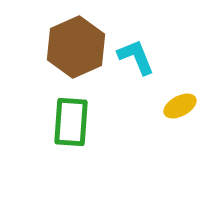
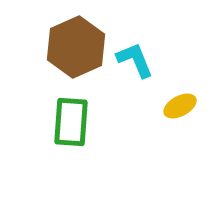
cyan L-shape: moved 1 px left, 3 px down
